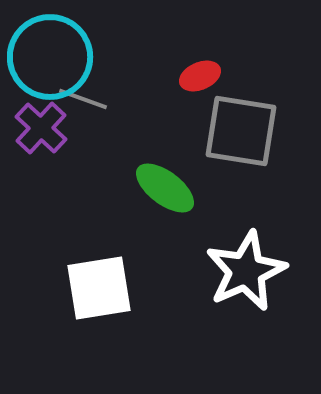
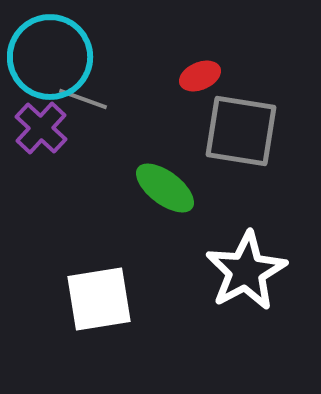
white star: rotated 4 degrees counterclockwise
white square: moved 11 px down
